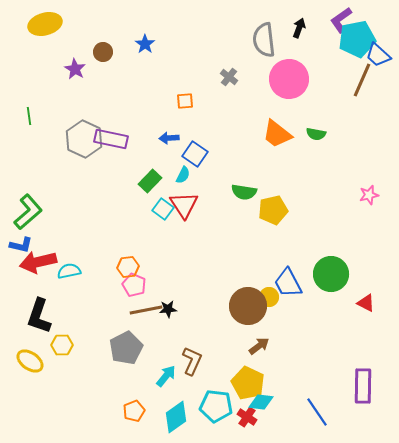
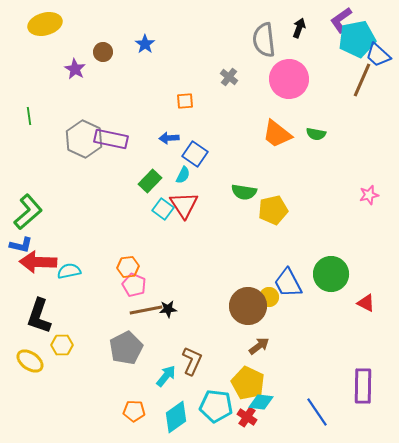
red arrow at (38, 262): rotated 15 degrees clockwise
orange pentagon at (134, 411): rotated 25 degrees clockwise
